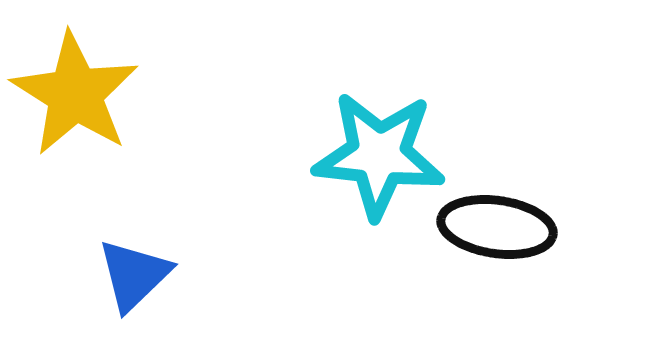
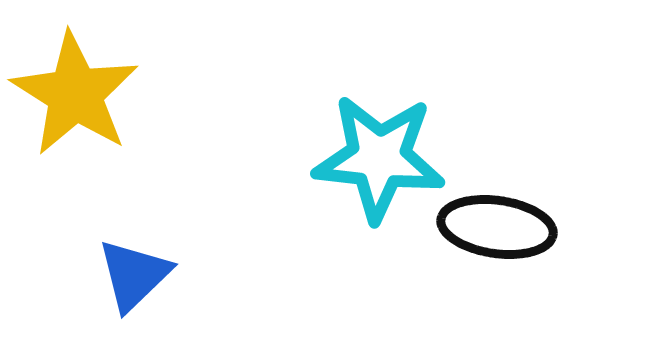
cyan star: moved 3 px down
